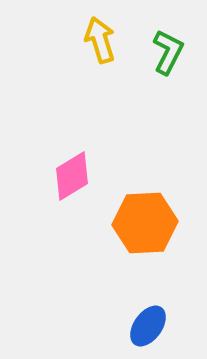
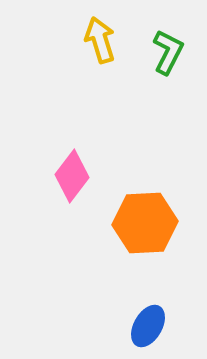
pink diamond: rotated 21 degrees counterclockwise
blue ellipse: rotated 6 degrees counterclockwise
